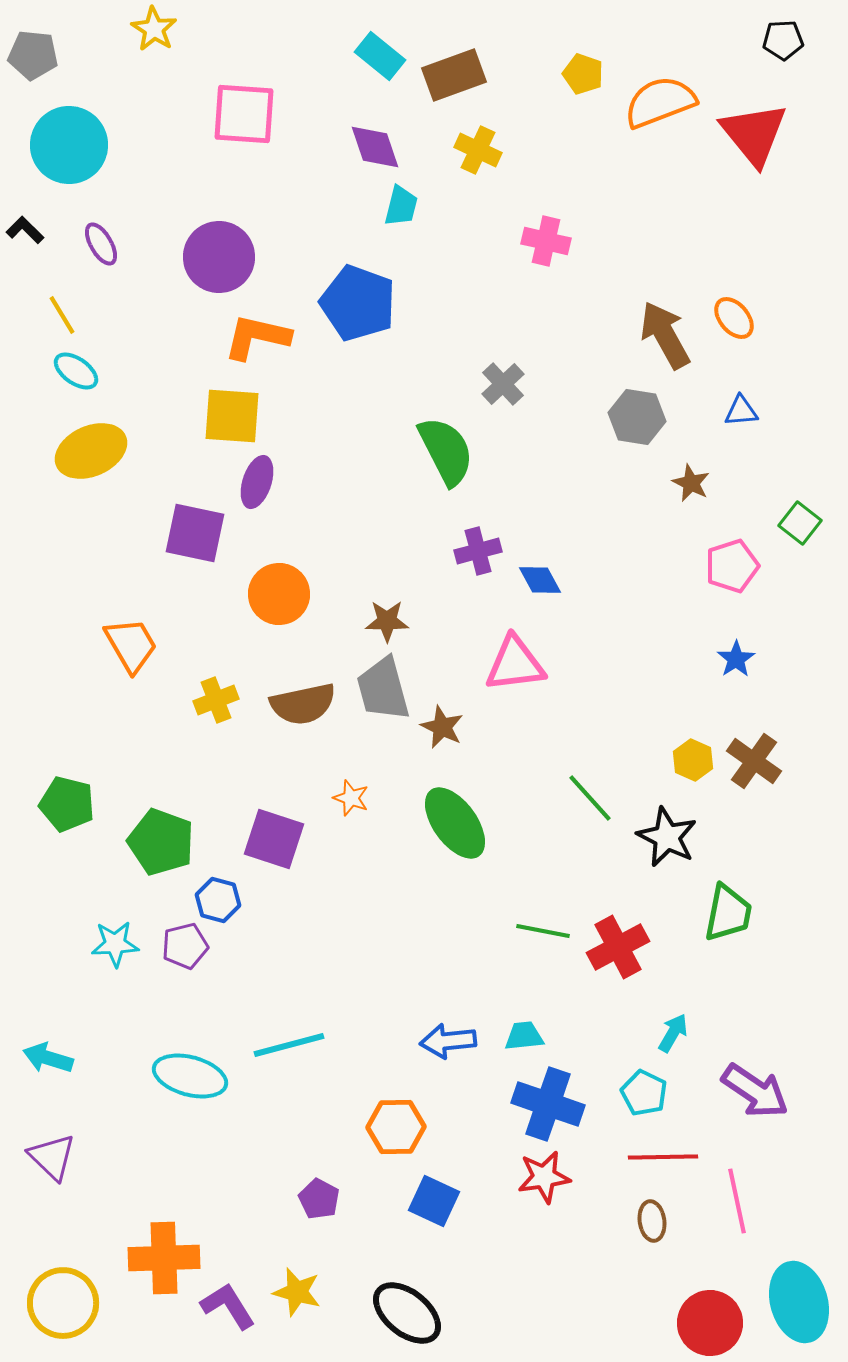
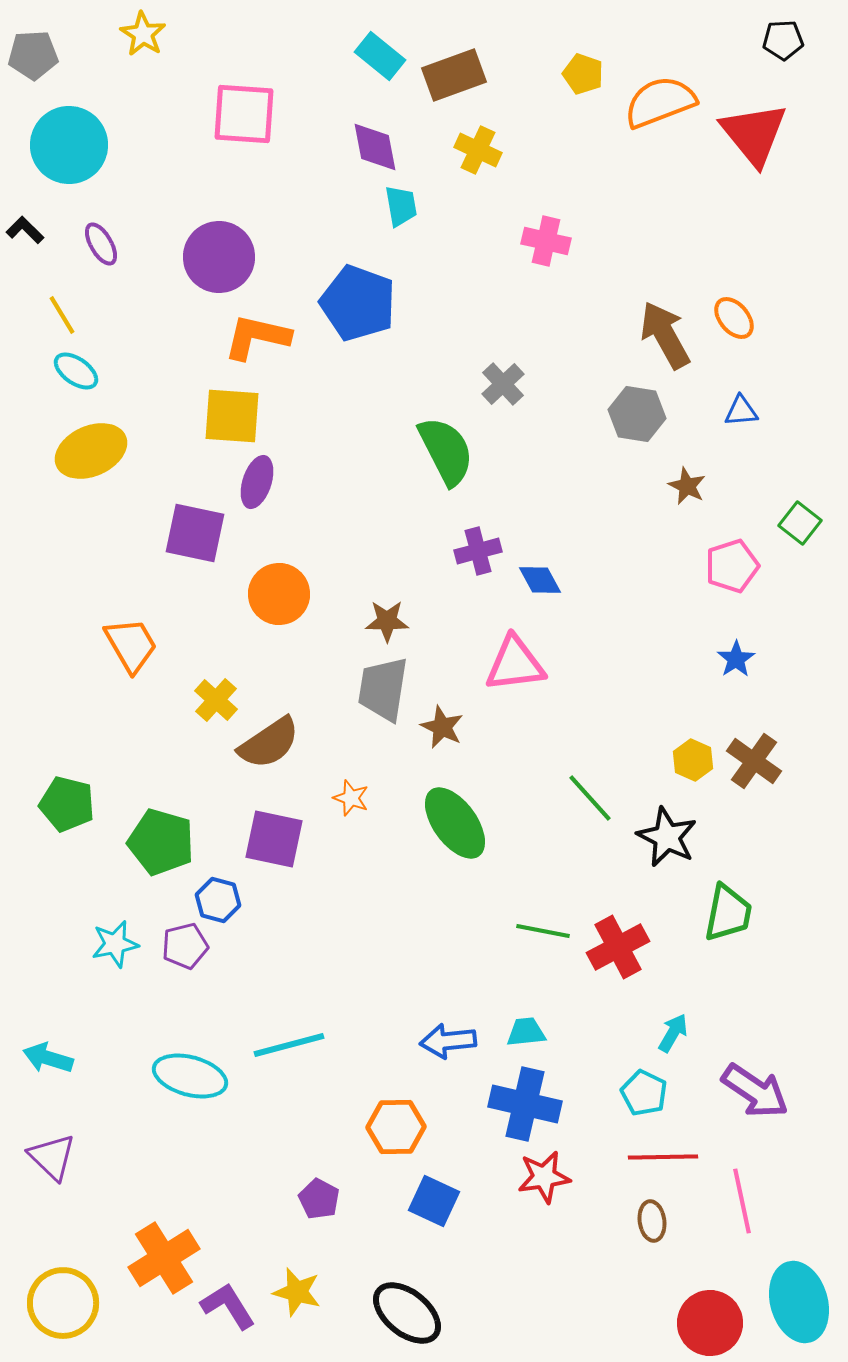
yellow star at (154, 29): moved 11 px left, 5 px down
gray pentagon at (33, 55): rotated 9 degrees counterclockwise
purple diamond at (375, 147): rotated 8 degrees clockwise
cyan trapezoid at (401, 206): rotated 24 degrees counterclockwise
gray hexagon at (637, 417): moved 3 px up
brown star at (691, 483): moved 4 px left, 3 px down
gray trapezoid at (383, 689): rotated 24 degrees clockwise
yellow cross at (216, 700): rotated 27 degrees counterclockwise
brown semicircle at (303, 704): moved 34 px left, 39 px down; rotated 22 degrees counterclockwise
purple square at (274, 839): rotated 6 degrees counterclockwise
green pentagon at (161, 842): rotated 4 degrees counterclockwise
cyan star at (115, 944): rotated 9 degrees counterclockwise
cyan trapezoid at (524, 1036): moved 2 px right, 4 px up
blue cross at (548, 1104): moved 23 px left; rotated 6 degrees counterclockwise
pink line at (737, 1201): moved 5 px right
orange cross at (164, 1258): rotated 30 degrees counterclockwise
